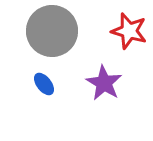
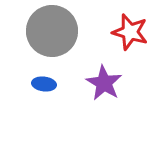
red star: moved 1 px right, 1 px down
blue ellipse: rotated 45 degrees counterclockwise
